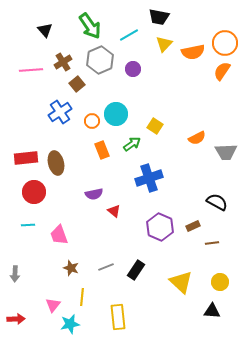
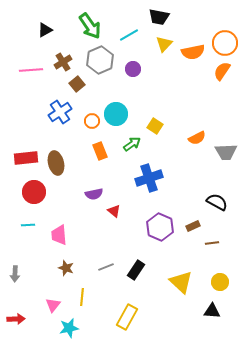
black triangle at (45, 30): rotated 42 degrees clockwise
orange rectangle at (102, 150): moved 2 px left, 1 px down
pink trapezoid at (59, 235): rotated 15 degrees clockwise
brown star at (71, 268): moved 5 px left
yellow rectangle at (118, 317): moved 9 px right; rotated 35 degrees clockwise
cyan star at (70, 324): moved 1 px left, 4 px down
